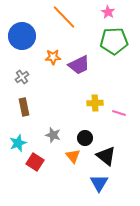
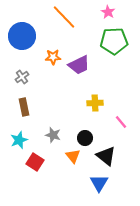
pink line: moved 2 px right, 9 px down; rotated 32 degrees clockwise
cyan star: moved 1 px right, 3 px up
